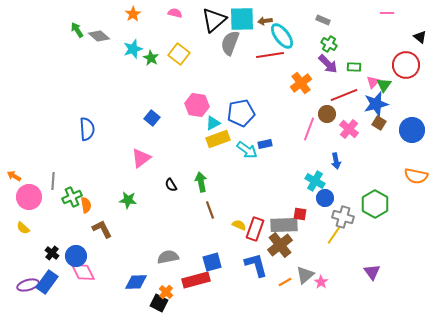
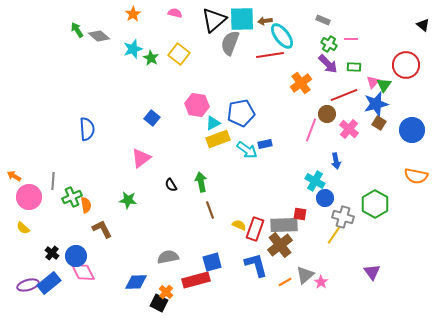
pink line at (387, 13): moved 36 px left, 26 px down
black triangle at (420, 37): moved 3 px right, 12 px up
pink line at (309, 129): moved 2 px right, 1 px down
blue rectangle at (47, 282): moved 2 px right, 1 px down; rotated 15 degrees clockwise
